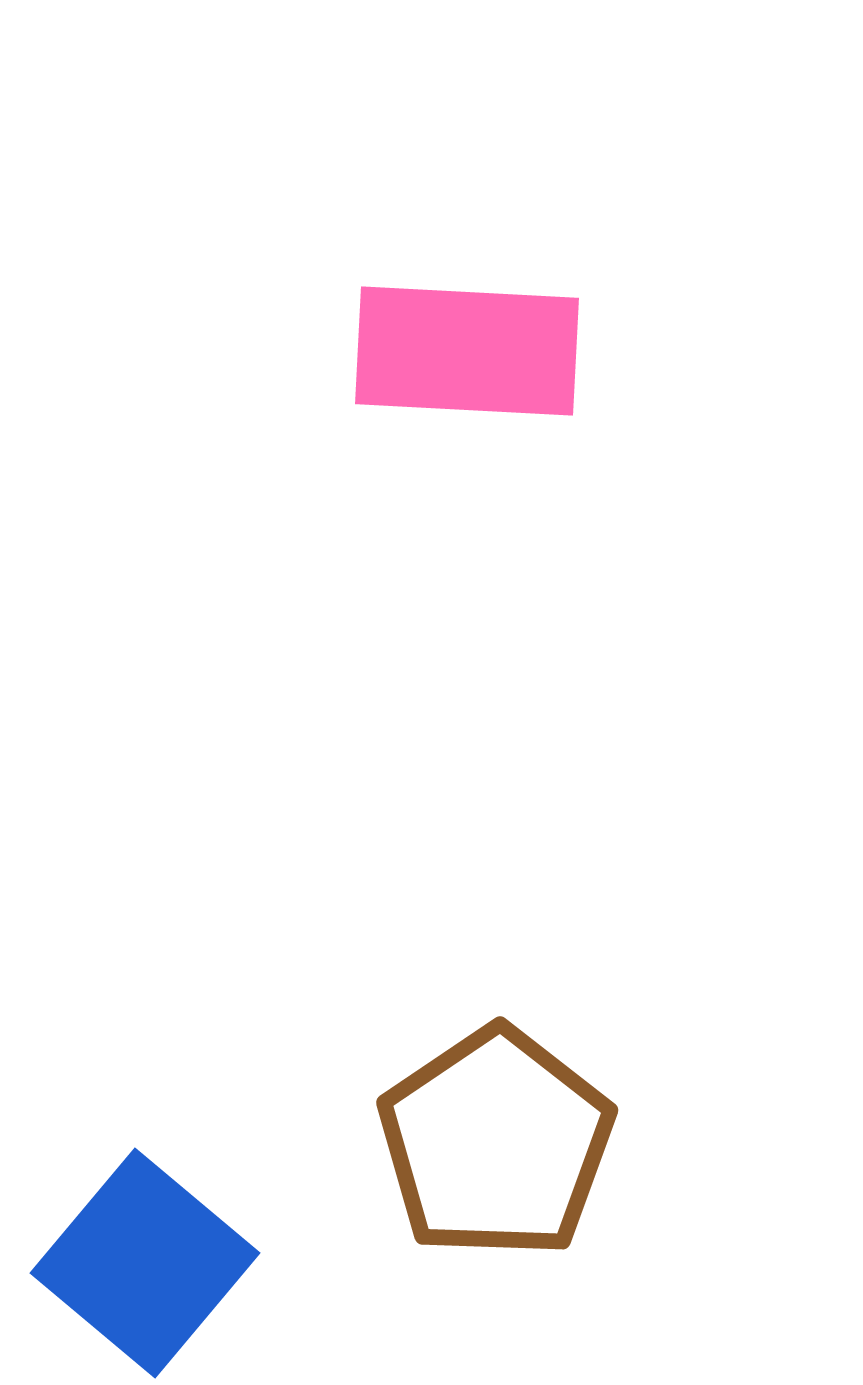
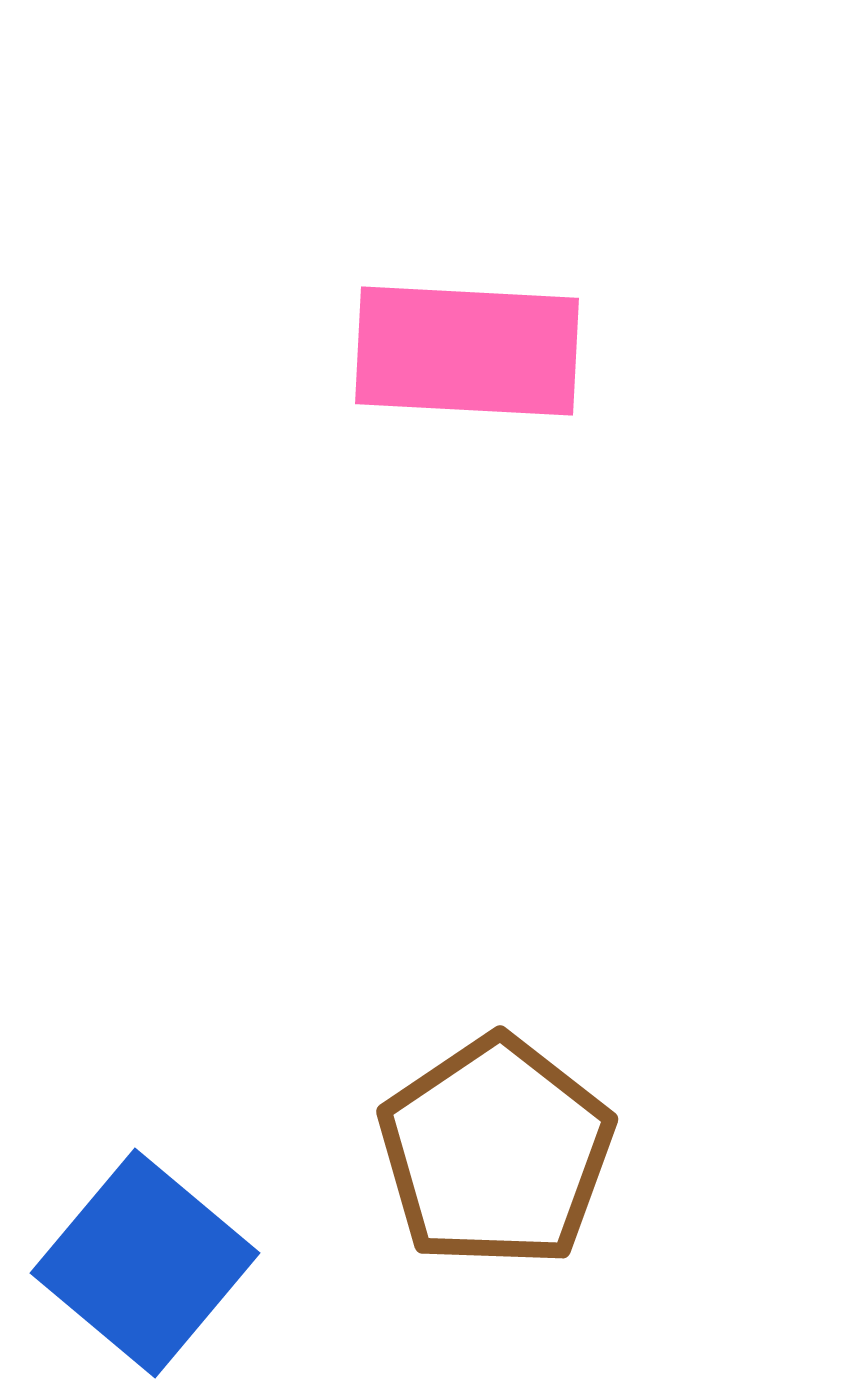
brown pentagon: moved 9 px down
